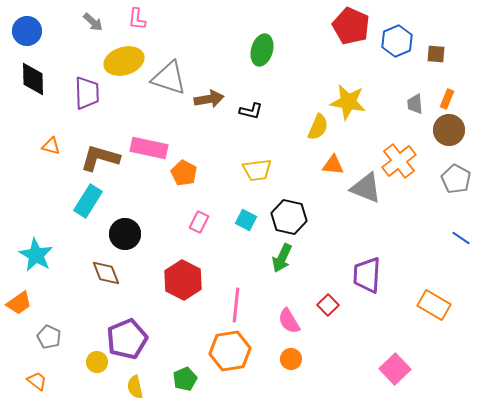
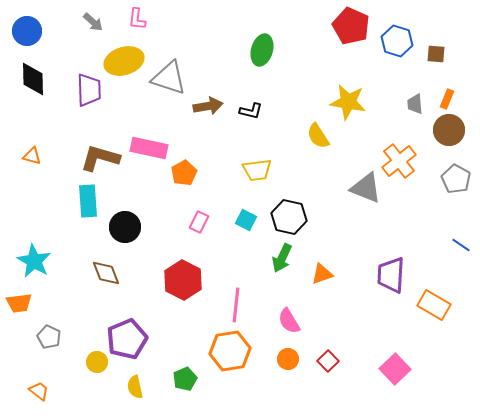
blue hexagon at (397, 41): rotated 20 degrees counterclockwise
purple trapezoid at (87, 93): moved 2 px right, 3 px up
brown arrow at (209, 99): moved 1 px left, 7 px down
yellow semicircle at (318, 127): moved 9 px down; rotated 124 degrees clockwise
orange triangle at (51, 146): moved 19 px left, 10 px down
orange triangle at (333, 165): moved 11 px left, 109 px down; rotated 25 degrees counterclockwise
orange pentagon at (184, 173): rotated 15 degrees clockwise
cyan rectangle at (88, 201): rotated 36 degrees counterclockwise
black circle at (125, 234): moved 7 px up
blue line at (461, 238): moved 7 px down
cyan star at (36, 255): moved 2 px left, 6 px down
purple trapezoid at (367, 275): moved 24 px right
orange trapezoid at (19, 303): rotated 28 degrees clockwise
red square at (328, 305): moved 56 px down
orange circle at (291, 359): moved 3 px left
orange trapezoid at (37, 381): moved 2 px right, 10 px down
